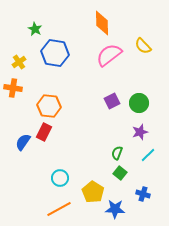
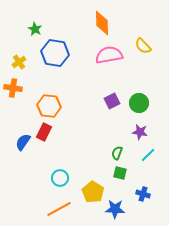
pink semicircle: rotated 28 degrees clockwise
purple star: rotated 28 degrees clockwise
green square: rotated 24 degrees counterclockwise
